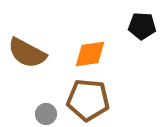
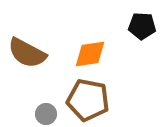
brown pentagon: rotated 6 degrees clockwise
